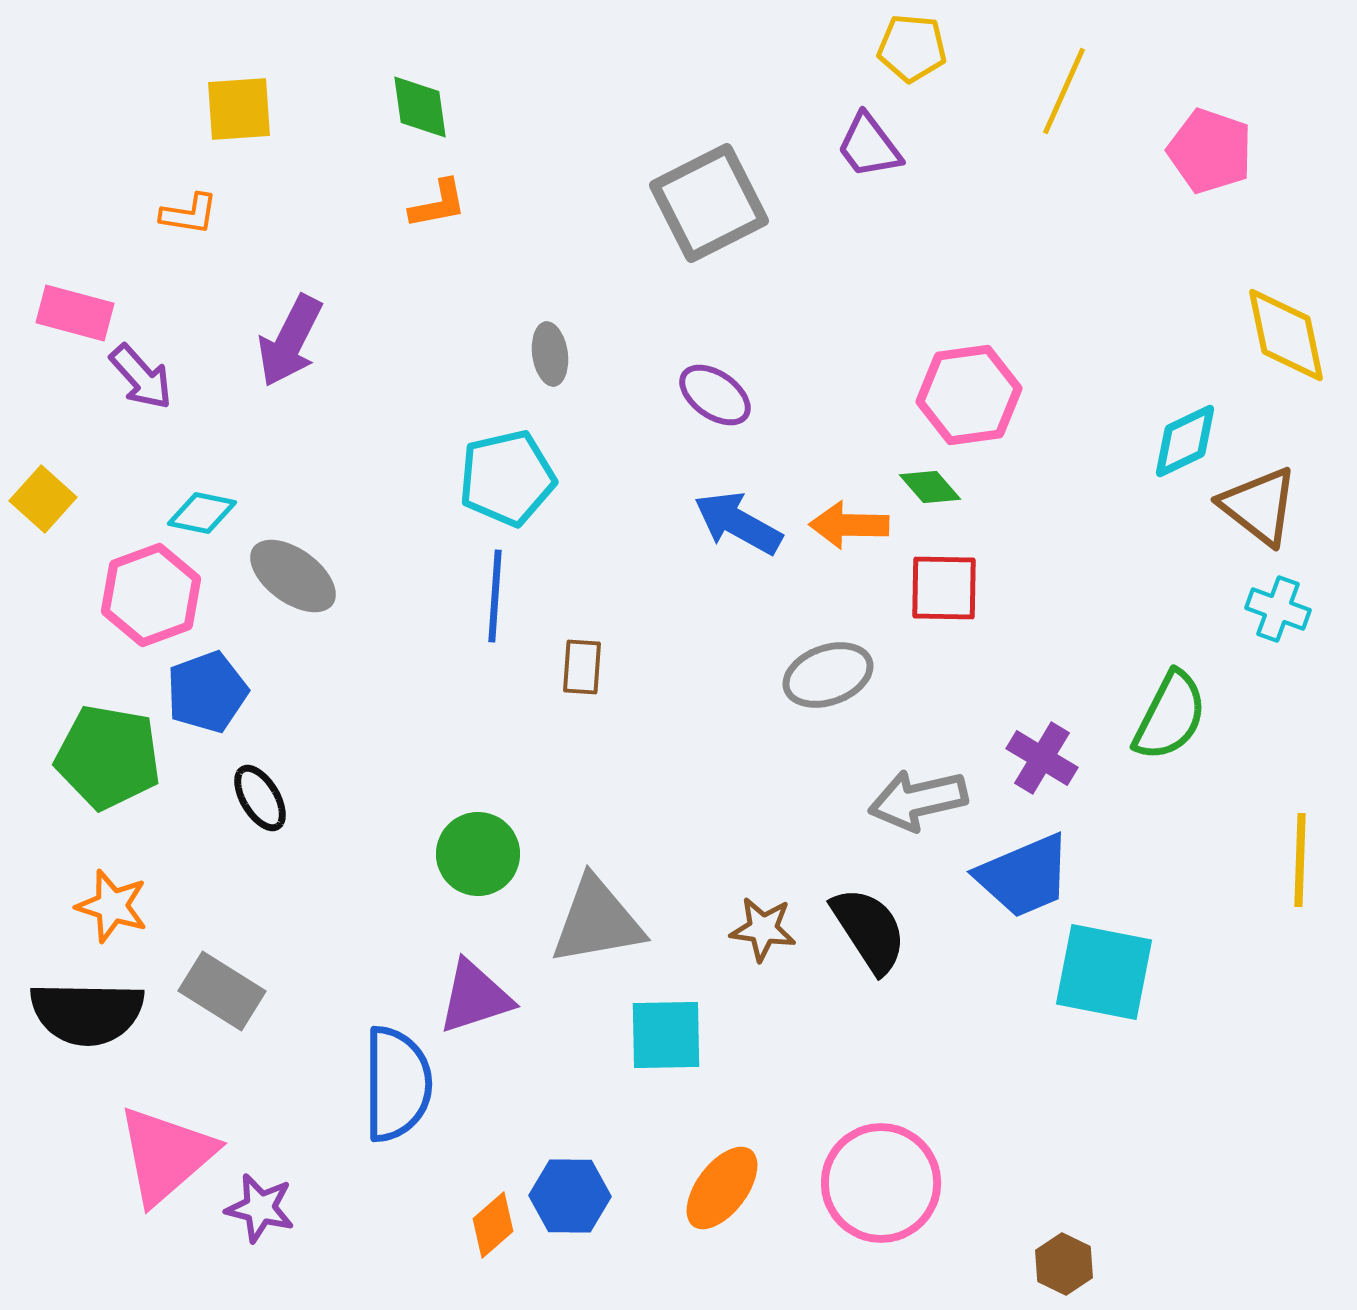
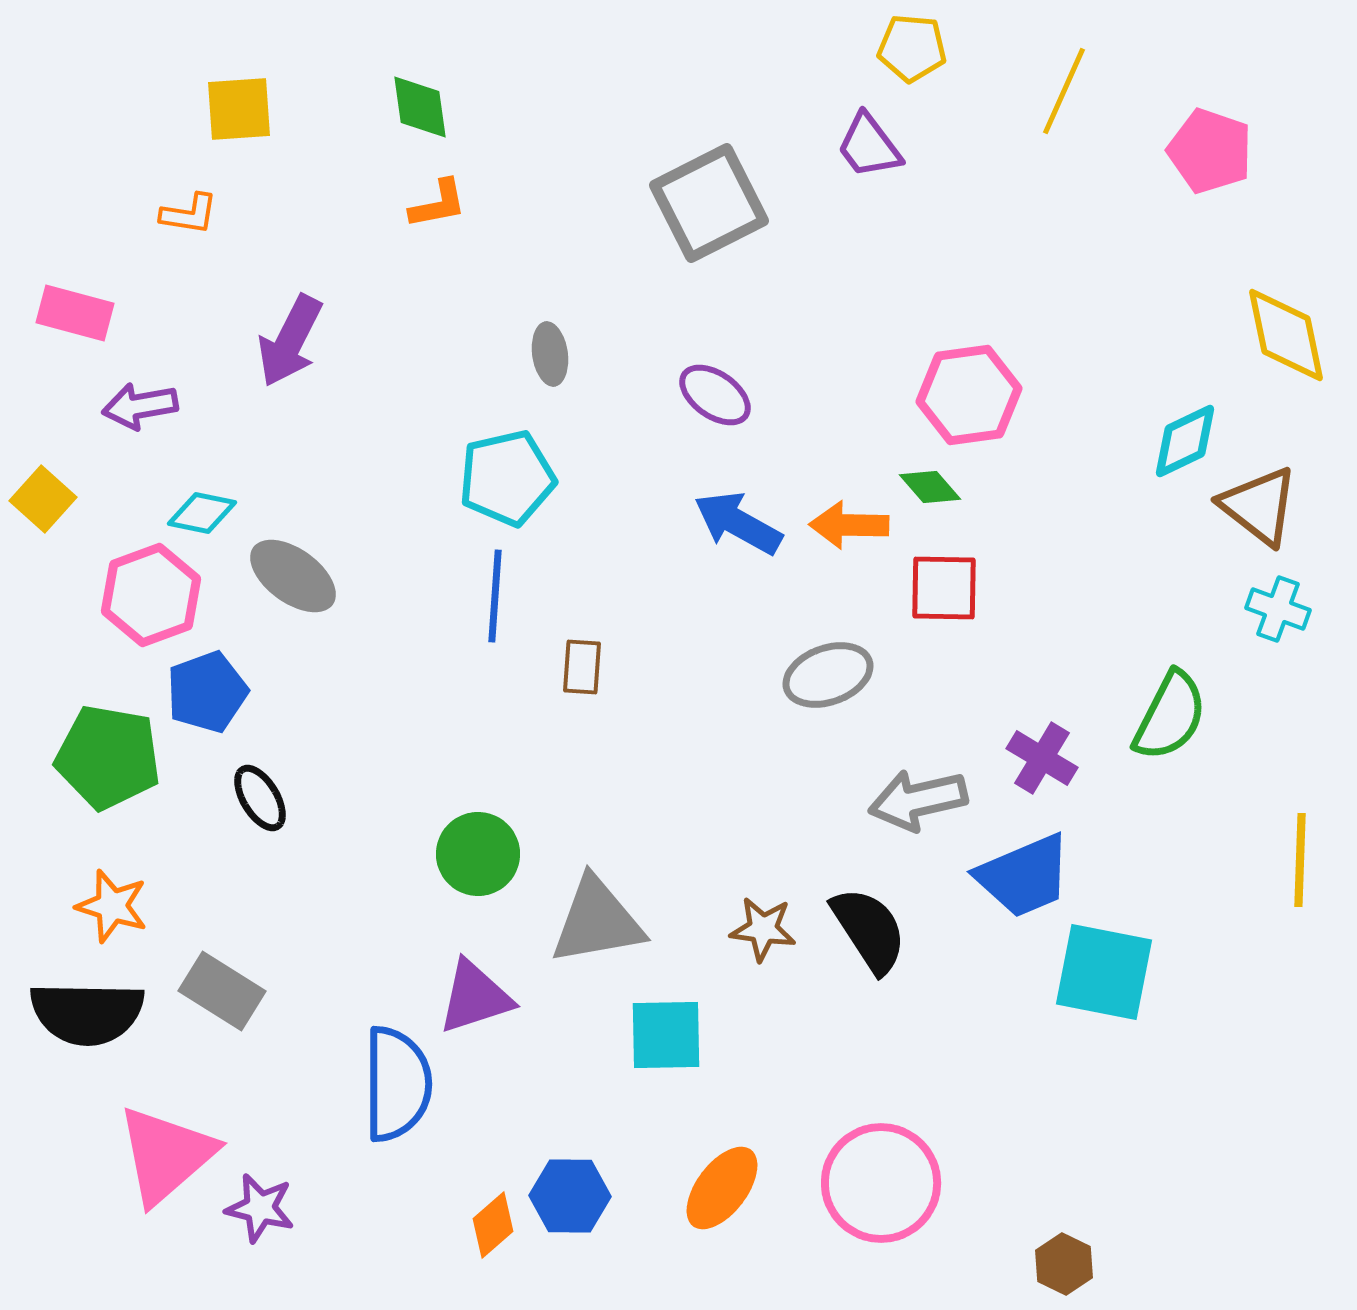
purple arrow at (141, 377): moved 1 px left, 29 px down; rotated 122 degrees clockwise
